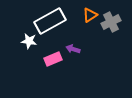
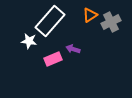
white rectangle: rotated 20 degrees counterclockwise
